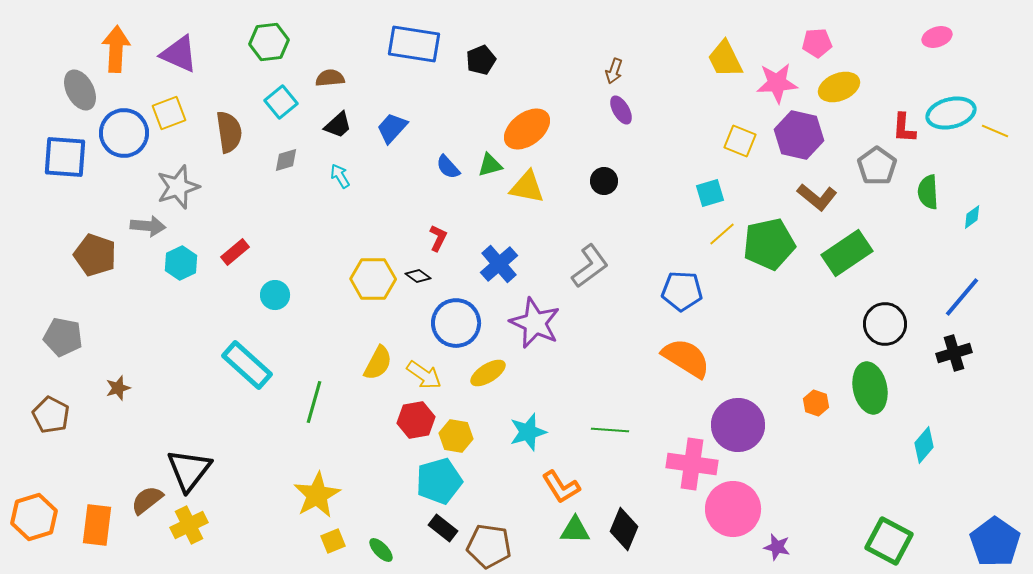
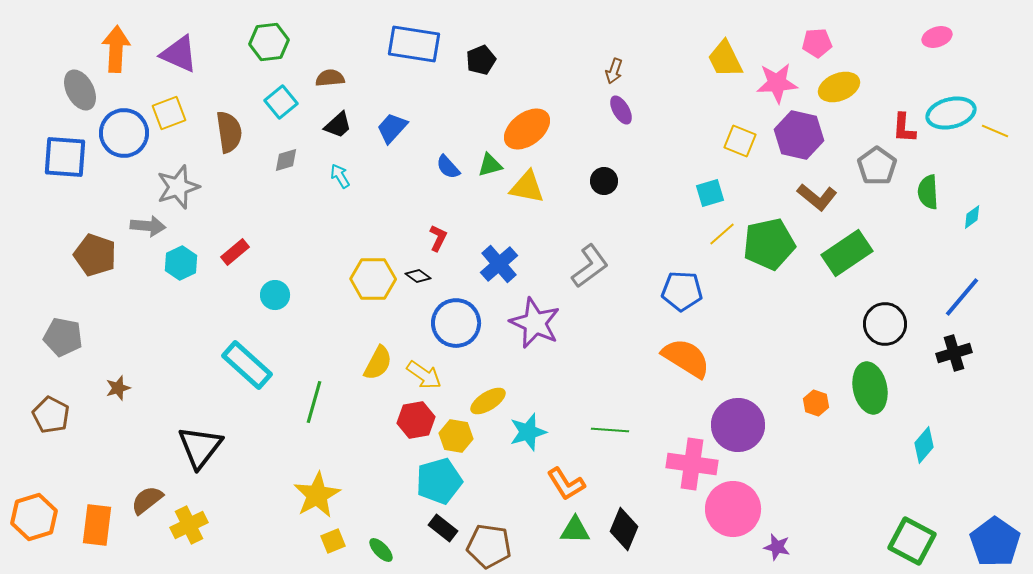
yellow ellipse at (488, 373): moved 28 px down
black triangle at (189, 470): moved 11 px right, 23 px up
orange L-shape at (561, 487): moved 5 px right, 3 px up
green square at (889, 541): moved 23 px right
